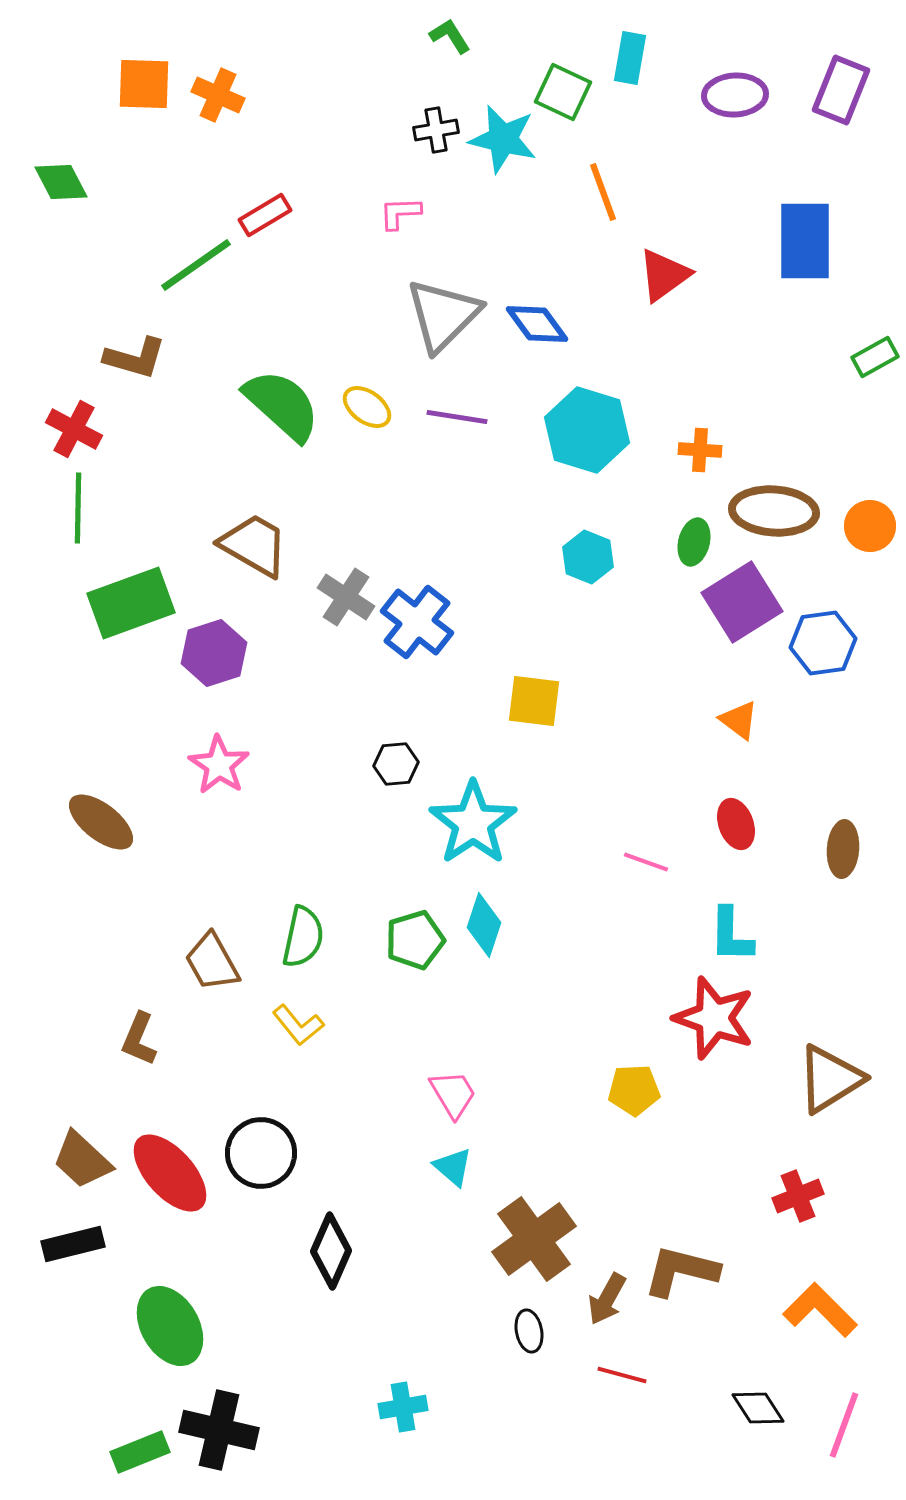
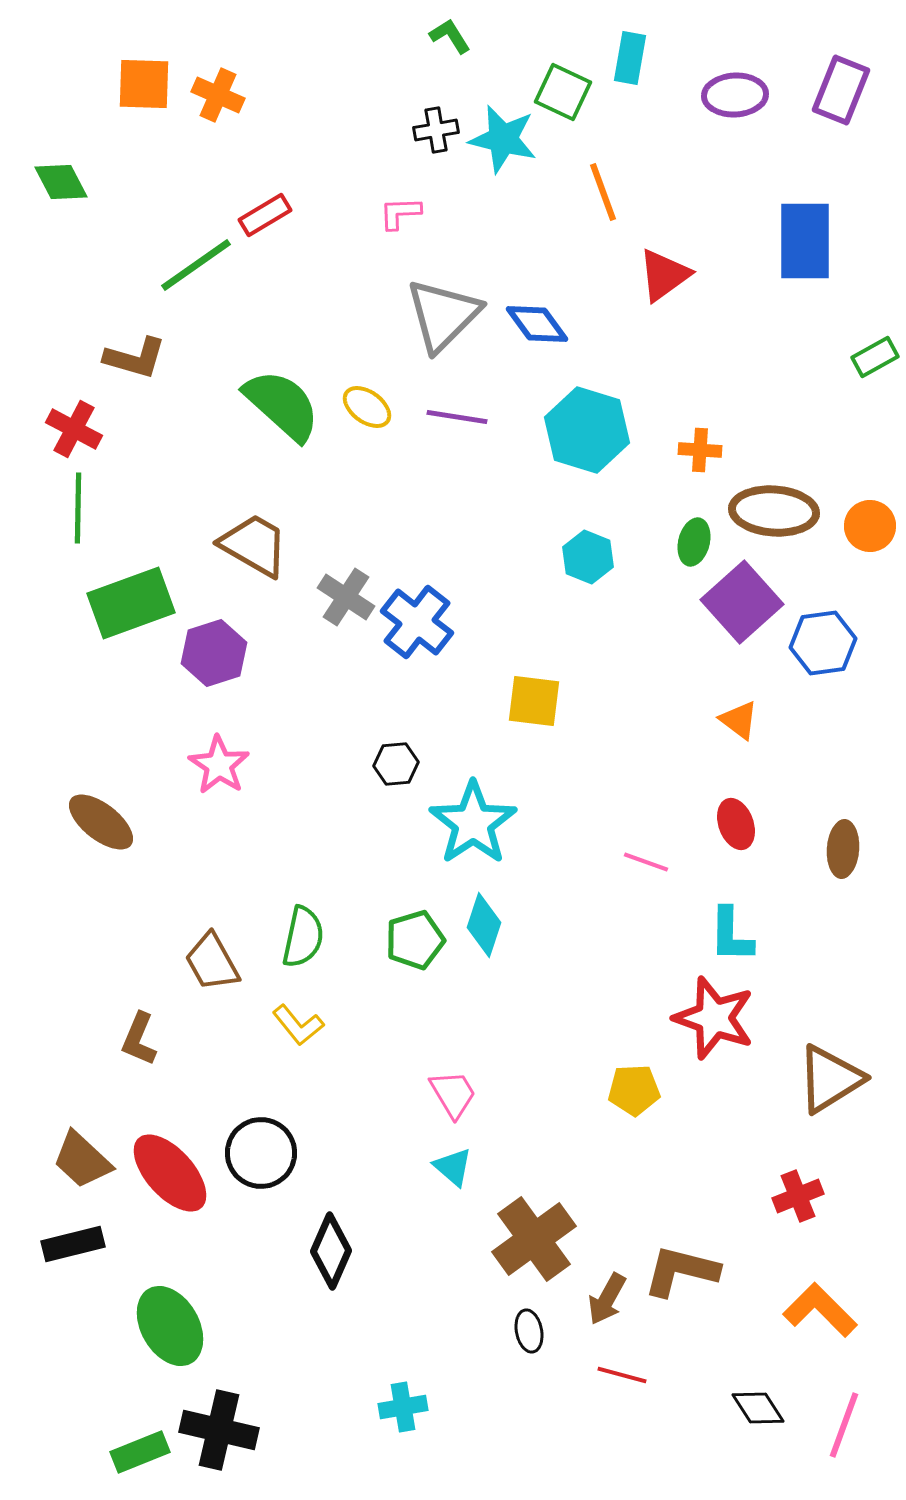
purple square at (742, 602): rotated 10 degrees counterclockwise
